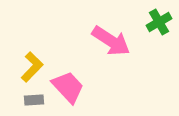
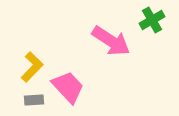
green cross: moved 7 px left, 2 px up
